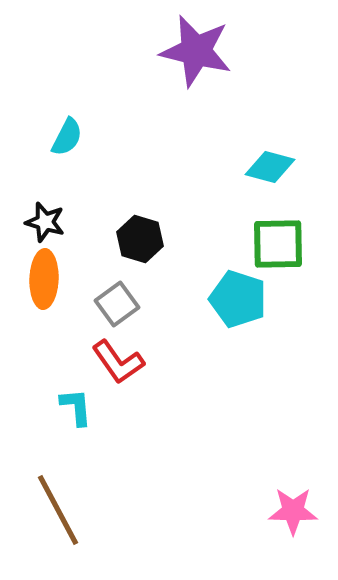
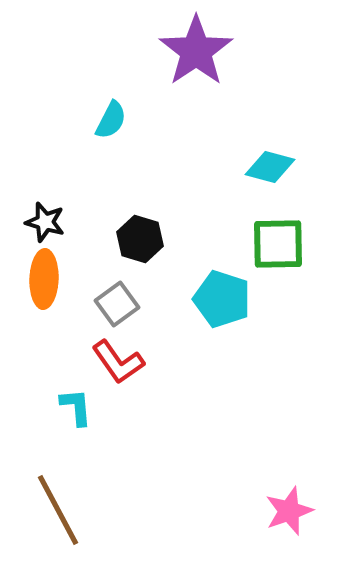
purple star: rotated 24 degrees clockwise
cyan semicircle: moved 44 px right, 17 px up
cyan pentagon: moved 16 px left
pink star: moved 4 px left; rotated 21 degrees counterclockwise
